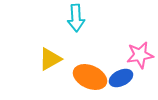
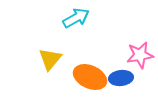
cyan arrow: rotated 116 degrees counterclockwise
yellow triangle: rotated 20 degrees counterclockwise
blue ellipse: rotated 20 degrees clockwise
